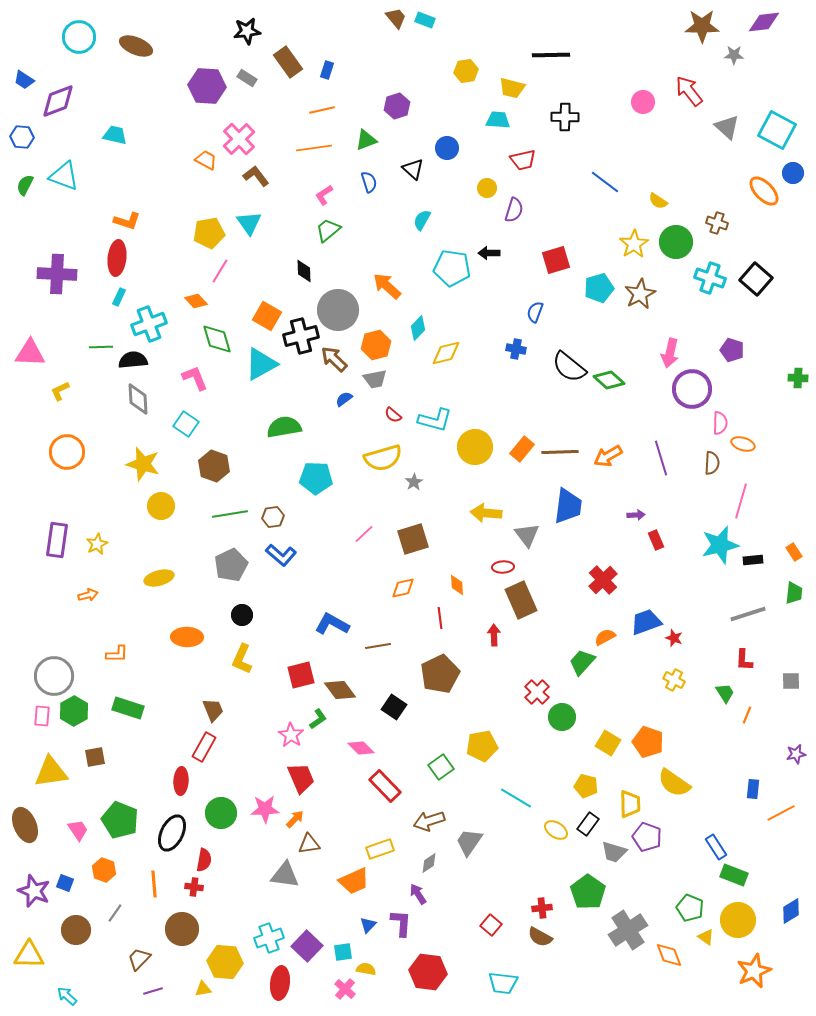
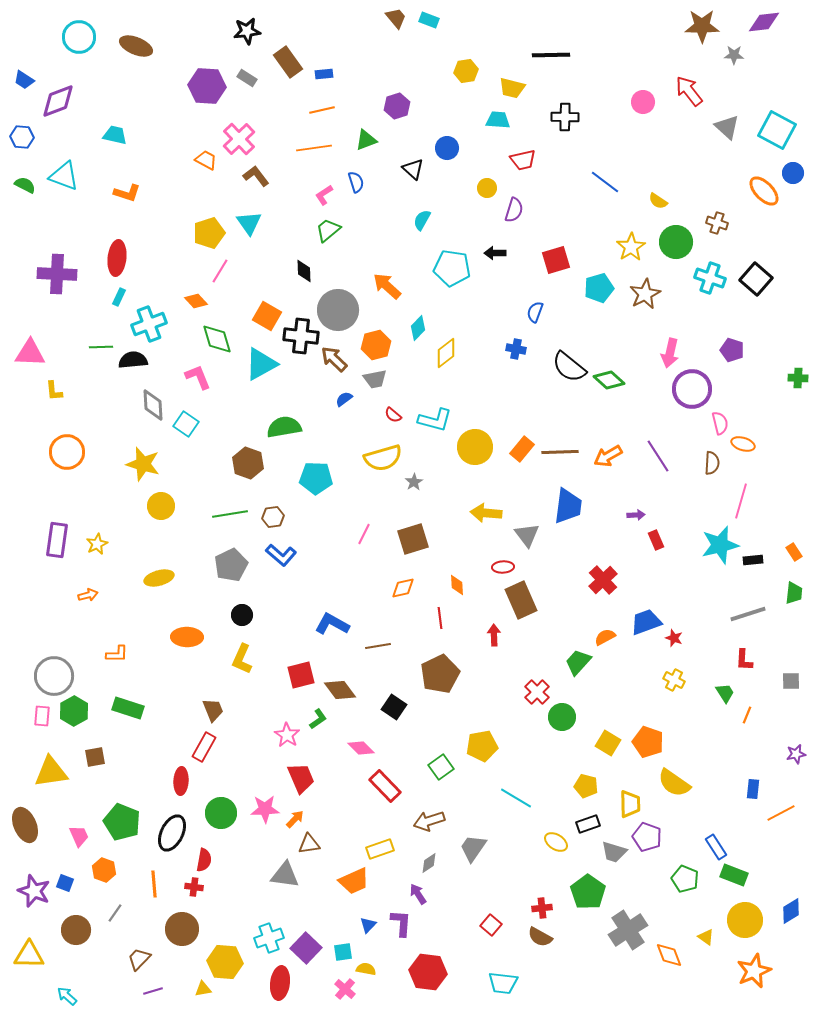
cyan rectangle at (425, 20): moved 4 px right
blue rectangle at (327, 70): moved 3 px left, 4 px down; rotated 66 degrees clockwise
blue semicircle at (369, 182): moved 13 px left
green semicircle at (25, 185): rotated 90 degrees clockwise
orange L-shape at (127, 221): moved 28 px up
yellow pentagon at (209, 233): rotated 8 degrees counterclockwise
yellow star at (634, 244): moved 3 px left, 3 px down
black arrow at (489, 253): moved 6 px right
brown star at (640, 294): moved 5 px right
black cross at (301, 336): rotated 20 degrees clockwise
yellow diamond at (446, 353): rotated 24 degrees counterclockwise
pink L-shape at (195, 378): moved 3 px right, 1 px up
yellow L-shape at (60, 391): moved 6 px left; rotated 70 degrees counterclockwise
gray diamond at (138, 399): moved 15 px right, 6 px down
pink semicircle at (720, 423): rotated 15 degrees counterclockwise
purple line at (661, 458): moved 3 px left, 2 px up; rotated 16 degrees counterclockwise
brown hexagon at (214, 466): moved 34 px right, 3 px up
pink line at (364, 534): rotated 20 degrees counterclockwise
green trapezoid at (582, 662): moved 4 px left
pink star at (291, 735): moved 4 px left
green pentagon at (120, 820): moved 2 px right, 2 px down
black rectangle at (588, 824): rotated 35 degrees clockwise
pink trapezoid at (78, 830): moved 1 px right, 6 px down; rotated 10 degrees clockwise
yellow ellipse at (556, 830): moved 12 px down
gray trapezoid at (469, 842): moved 4 px right, 6 px down
green pentagon at (690, 908): moved 5 px left, 29 px up
yellow circle at (738, 920): moved 7 px right
purple square at (307, 946): moved 1 px left, 2 px down
